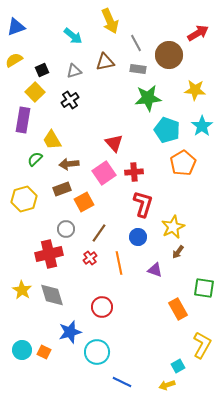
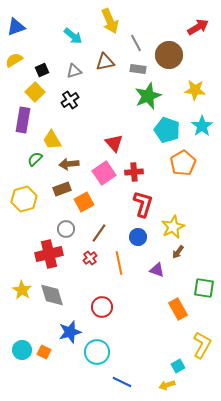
red arrow at (198, 33): moved 6 px up
green star at (148, 98): moved 2 px up; rotated 16 degrees counterclockwise
purple triangle at (155, 270): moved 2 px right
